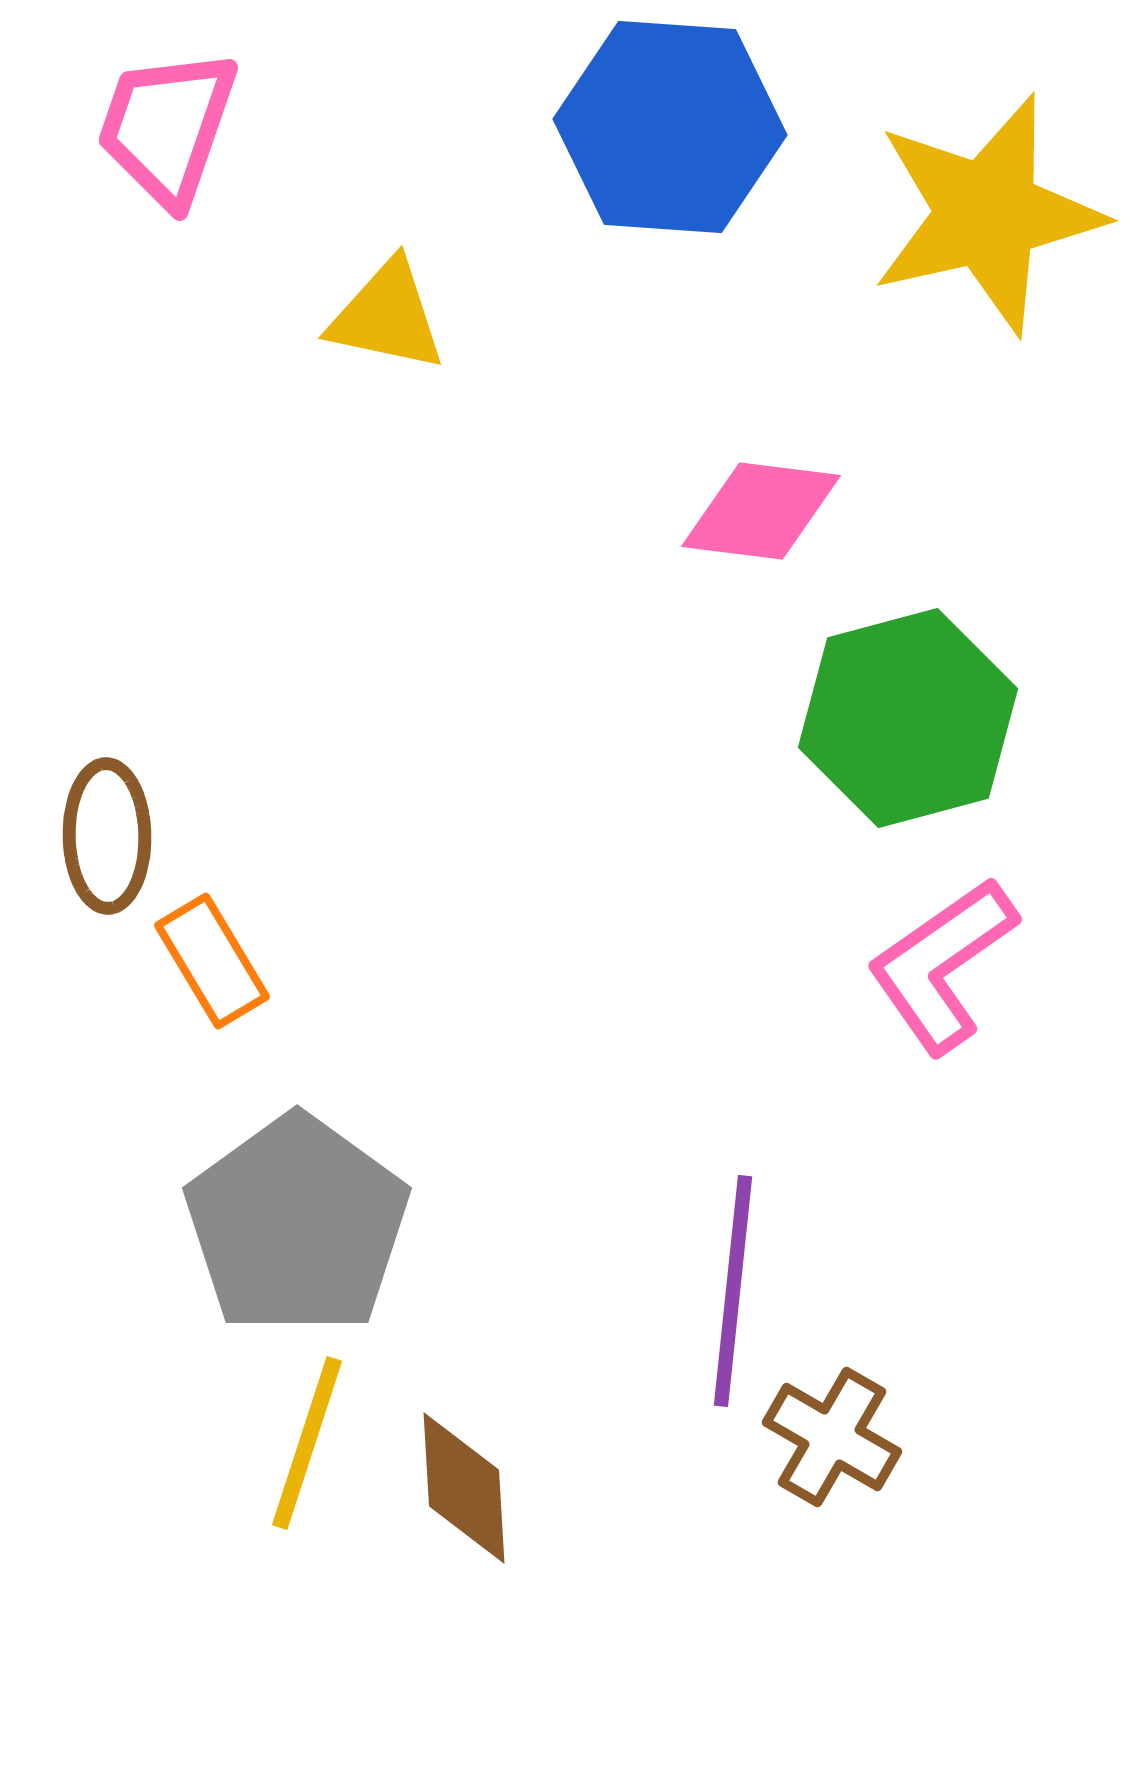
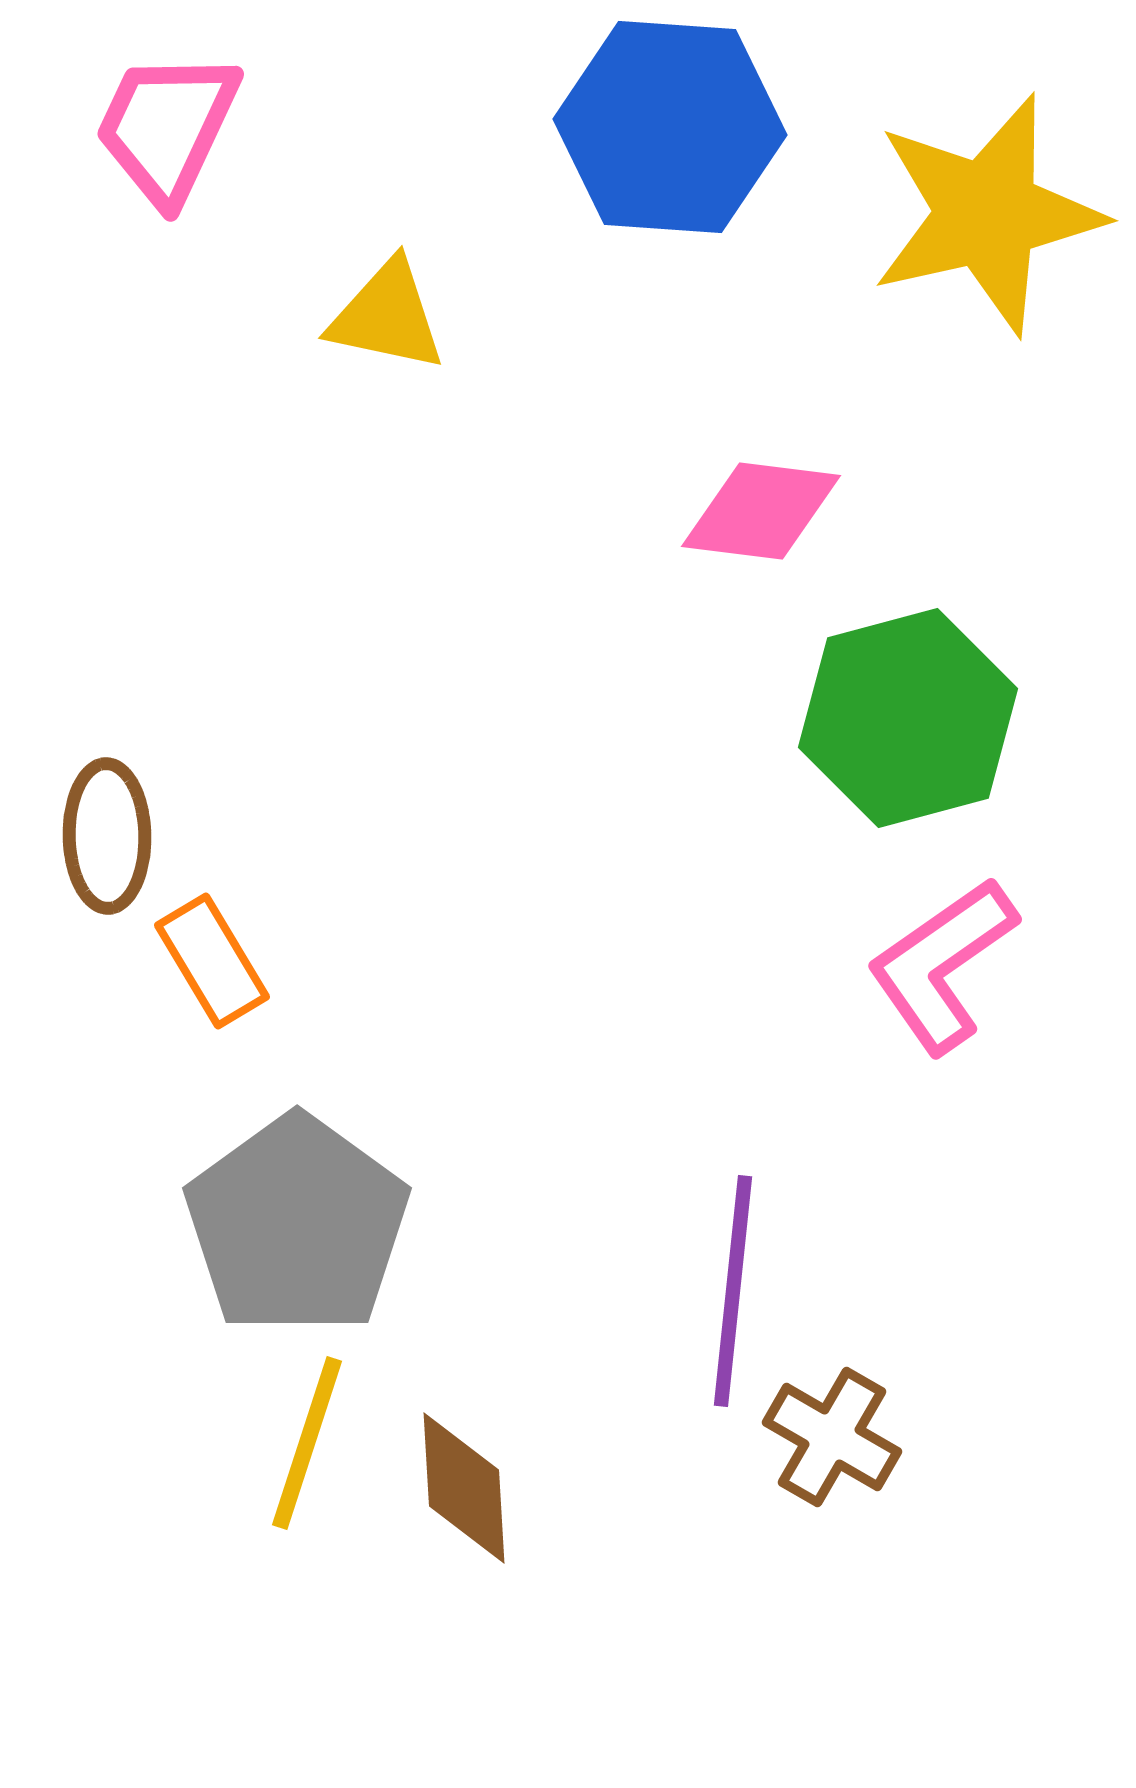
pink trapezoid: rotated 6 degrees clockwise
